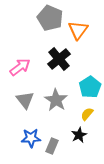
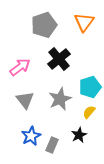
gray pentagon: moved 6 px left, 7 px down; rotated 30 degrees clockwise
orange triangle: moved 6 px right, 8 px up
cyan pentagon: rotated 15 degrees clockwise
gray star: moved 4 px right, 1 px up; rotated 15 degrees clockwise
yellow semicircle: moved 2 px right, 2 px up
blue star: moved 2 px up; rotated 24 degrees counterclockwise
gray rectangle: moved 1 px up
